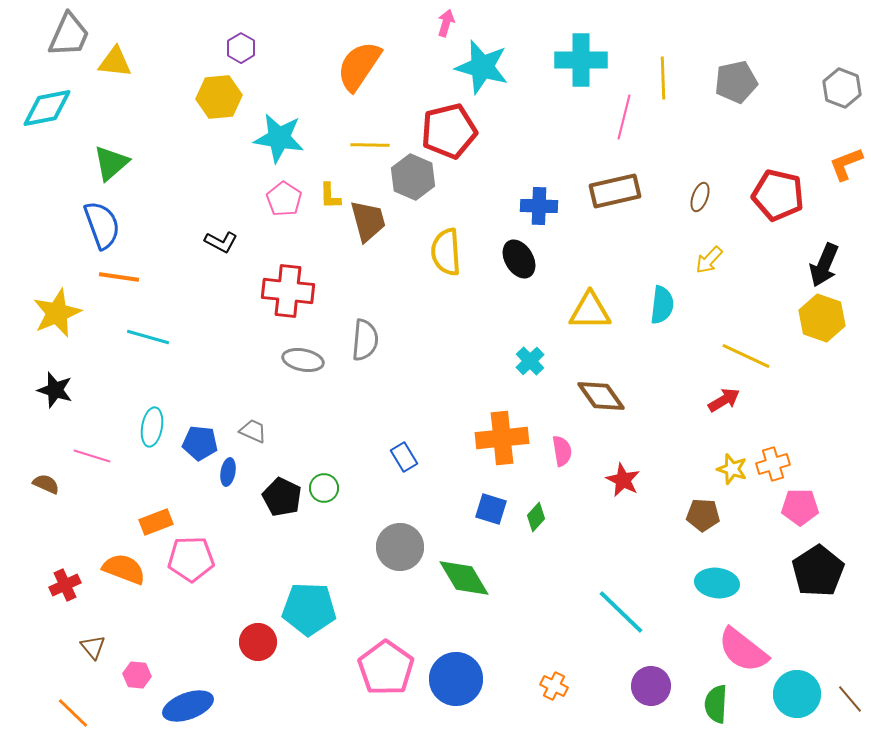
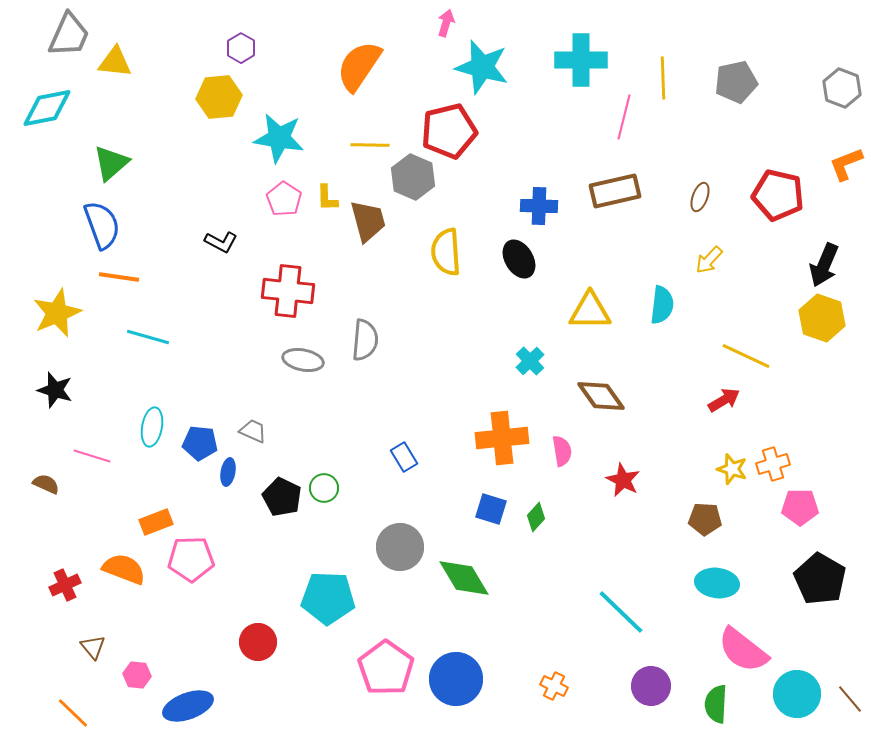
yellow L-shape at (330, 196): moved 3 px left, 2 px down
brown pentagon at (703, 515): moved 2 px right, 4 px down
black pentagon at (818, 571): moved 2 px right, 8 px down; rotated 9 degrees counterclockwise
cyan pentagon at (309, 609): moved 19 px right, 11 px up
